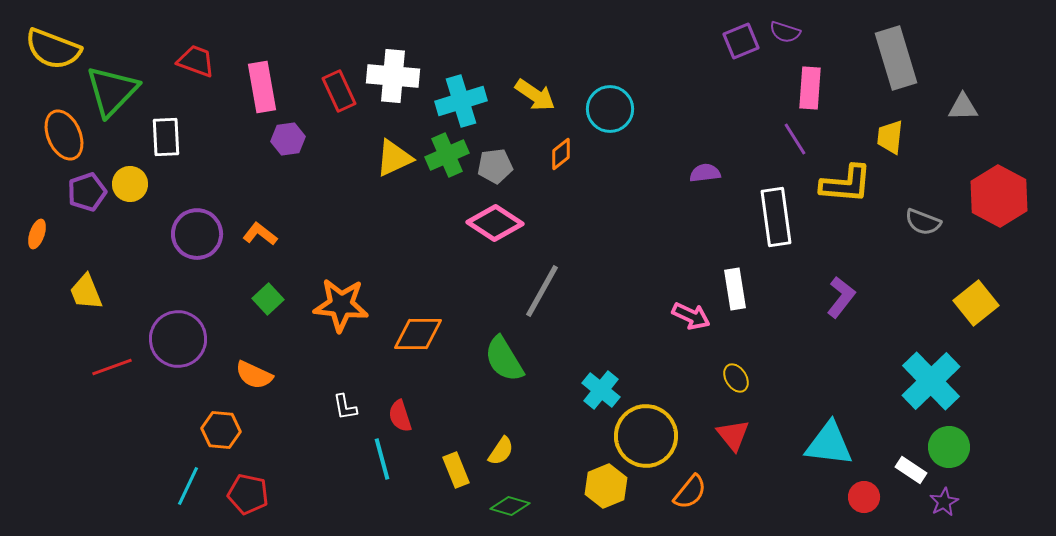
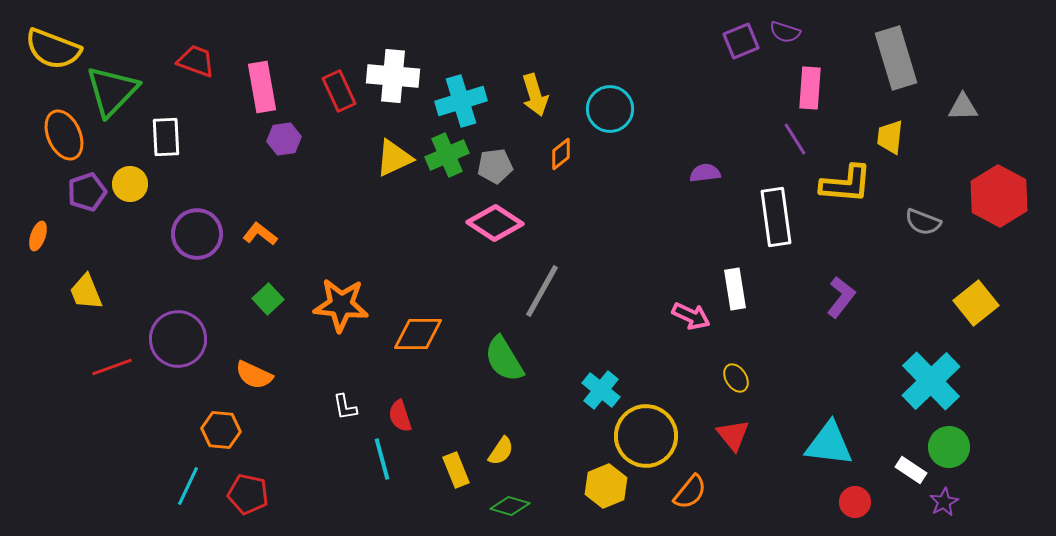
yellow arrow at (535, 95): rotated 39 degrees clockwise
purple hexagon at (288, 139): moved 4 px left
orange ellipse at (37, 234): moved 1 px right, 2 px down
red circle at (864, 497): moved 9 px left, 5 px down
